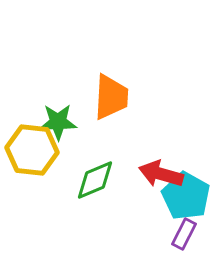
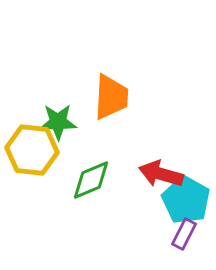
green diamond: moved 4 px left
cyan pentagon: moved 4 px down
